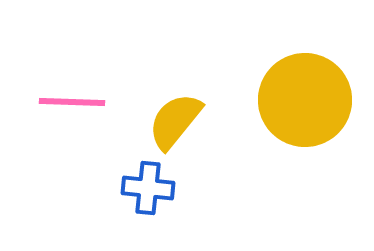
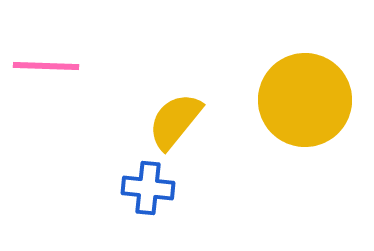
pink line: moved 26 px left, 36 px up
